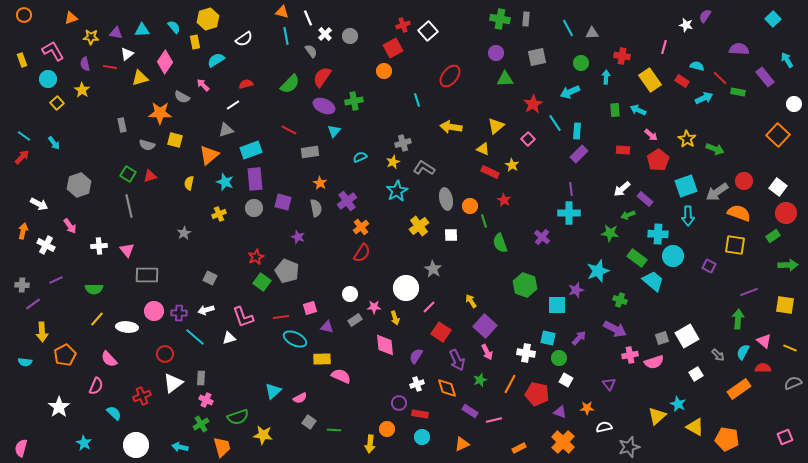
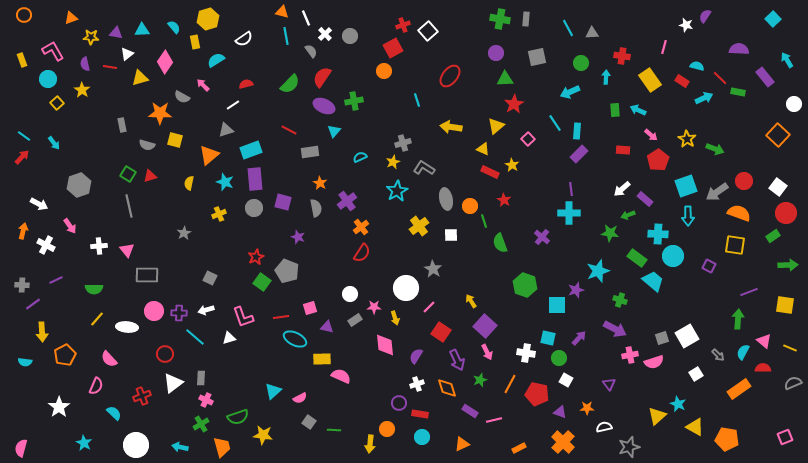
white line at (308, 18): moved 2 px left
red star at (533, 104): moved 19 px left
